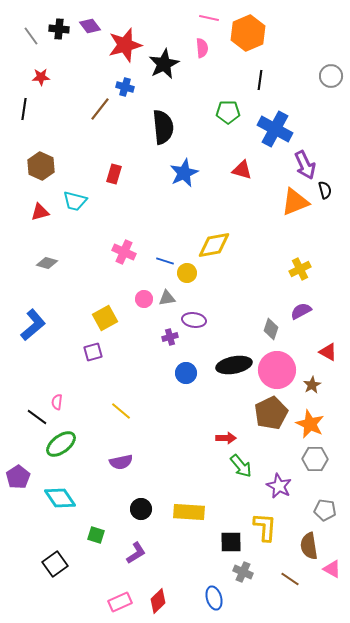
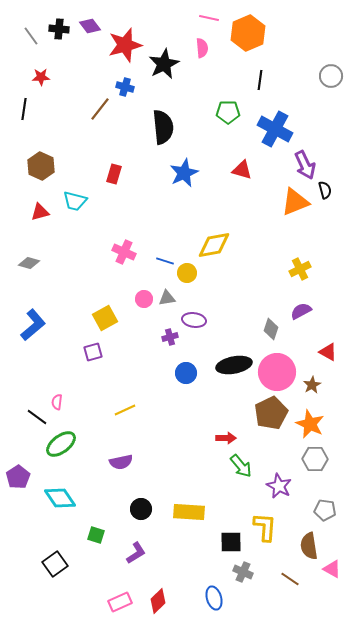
gray diamond at (47, 263): moved 18 px left
pink circle at (277, 370): moved 2 px down
yellow line at (121, 411): moved 4 px right, 1 px up; rotated 65 degrees counterclockwise
